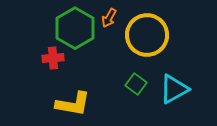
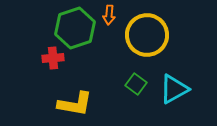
orange arrow: moved 3 px up; rotated 24 degrees counterclockwise
green hexagon: rotated 12 degrees clockwise
yellow L-shape: moved 2 px right
